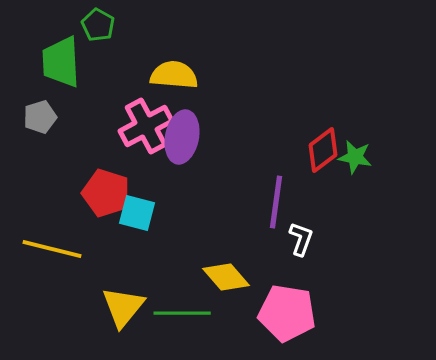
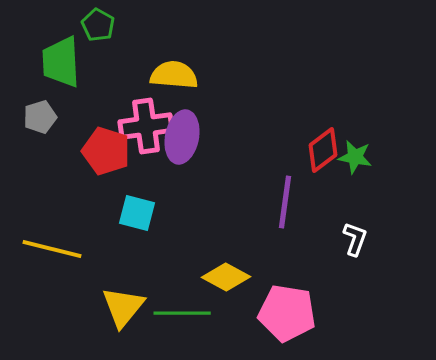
pink cross: rotated 20 degrees clockwise
red pentagon: moved 42 px up
purple line: moved 9 px right
white L-shape: moved 54 px right
yellow diamond: rotated 21 degrees counterclockwise
